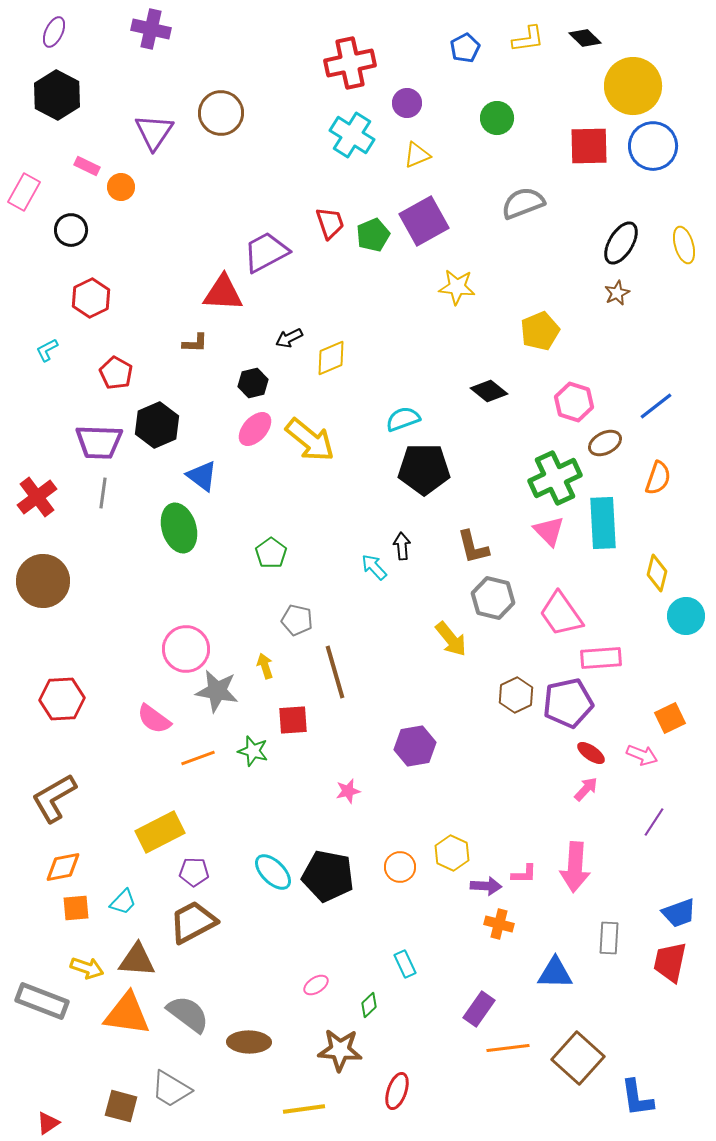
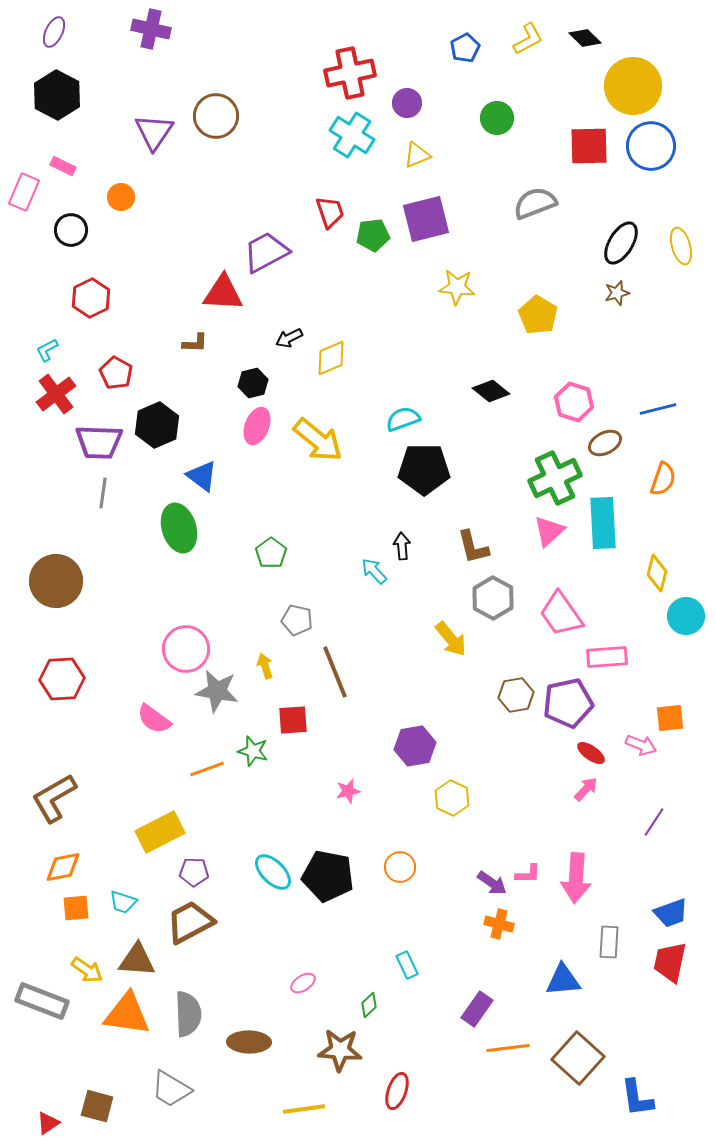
yellow L-shape at (528, 39): rotated 20 degrees counterclockwise
red cross at (350, 63): moved 10 px down
brown circle at (221, 113): moved 5 px left, 3 px down
blue circle at (653, 146): moved 2 px left
pink rectangle at (87, 166): moved 24 px left
orange circle at (121, 187): moved 10 px down
pink rectangle at (24, 192): rotated 6 degrees counterclockwise
gray semicircle at (523, 203): moved 12 px right
purple square at (424, 221): moved 2 px right, 2 px up; rotated 15 degrees clockwise
red trapezoid at (330, 223): moved 11 px up
green pentagon at (373, 235): rotated 16 degrees clockwise
yellow ellipse at (684, 245): moved 3 px left, 1 px down
brown star at (617, 293): rotated 10 degrees clockwise
yellow pentagon at (540, 331): moved 2 px left, 16 px up; rotated 18 degrees counterclockwise
black diamond at (489, 391): moved 2 px right
blue line at (656, 406): moved 2 px right, 3 px down; rotated 24 degrees clockwise
pink ellipse at (255, 429): moved 2 px right, 3 px up; rotated 21 degrees counterclockwise
yellow arrow at (310, 440): moved 8 px right
orange semicircle at (658, 478): moved 5 px right, 1 px down
red cross at (37, 497): moved 19 px right, 103 px up
pink triangle at (549, 531): rotated 32 degrees clockwise
cyan arrow at (374, 567): moved 4 px down
brown circle at (43, 581): moved 13 px right
gray hexagon at (493, 598): rotated 15 degrees clockwise
pink rectangle at (601, 658): moved 6 px right, 1 px up
brown line at (335, 672): rotated 6 degrees counterclockwise
brown hexagon at (516, 695): rotated 16 degrees clockwise
red hexagon at (62, 699): moved 20 px up
orange square at (670, 718): rotated 20 degrees clockwise
pink arrow at (642, 755): moved 1 px left, 10 px up
orange line at (198, 758): moved 9 px right, 11 px down
yellow hexagon at (452, 853): moved 55 px up
pink arrow at (575, 867): moved 1 px right, 11 px down
pink L-shape at (524, 874): moved 4 px right
purple arrow at (486, 886): moved 6 px right, 3 px up; rotated 32 degrees clockwise
cyan trapezoid at (123, 902): rotated 64 degrees clockwise
blue trapezoid at (679, 913): moved 8 px left
brown trapezoid at (193, 922): moved 3 px left
gray rectangle at (609, 938): moved 4 px down
cyan rectangle at (405, 964): moved 2 px right, 1 px down
yellow arrow at (87, 968): moved 2 px down; rotated 16 degrees clockwise
blue triangle at (555, 973): moved 8 px right, 7 px down; rotated 6 degrees counterclockwise
pink ellipse at (316, 985): moved 13 px left, 2 px up
purple rectangle at (479, 1009): moved 2 px left
gray semicircle at (188, 1014): rotated 51 degrees clockwise
brown square at (121, 1106): moved 24 px left
